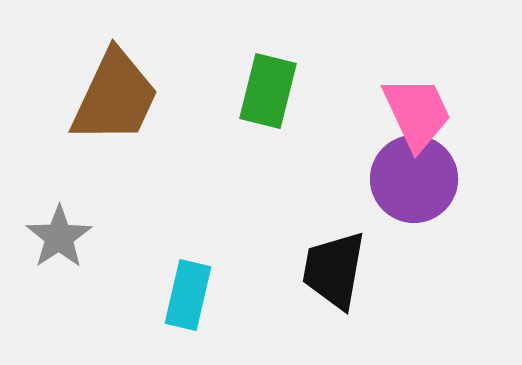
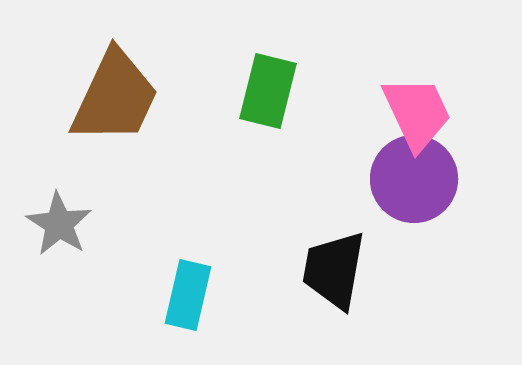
gray star: moved 13 px up; rotated 6 degrees counterclockwise
